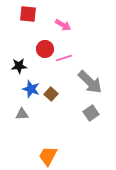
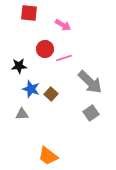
red square: moved 1 px right, 1 px up
orange trapezoid: rotated 80 degrees counterclockwise
